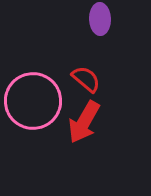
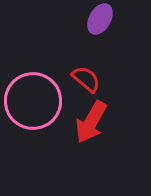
purple ellipse: rotated 32 degrees clockwise
red arrow: moved 7 px right
